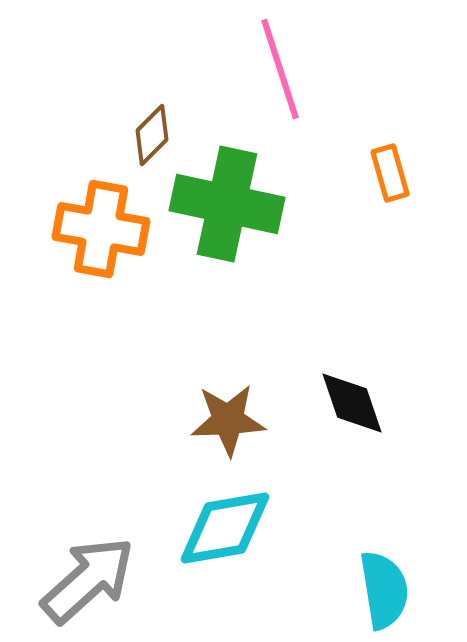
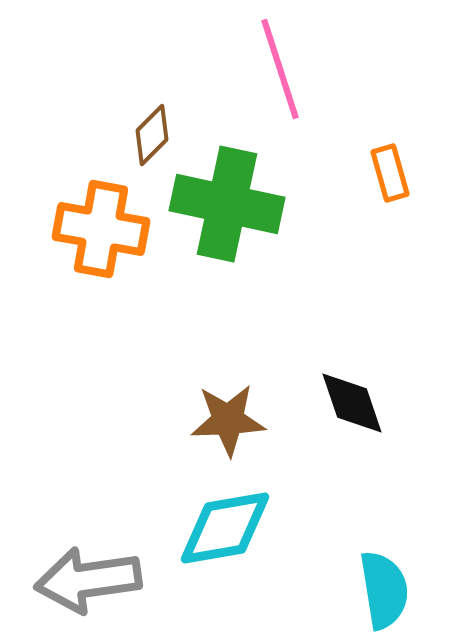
gray arrow: rotated 146 degrees counterclockwise
